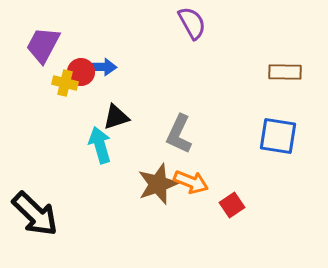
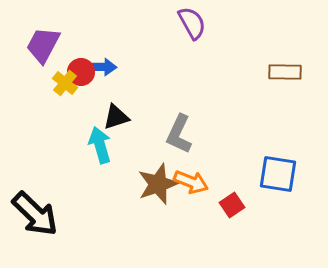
yellow cross: rotated 25 degrees clockwise
blue square: moved 38 px down
